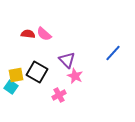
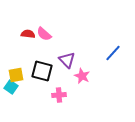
black square: moved 5 px right, 1 px up; rotated 15 degrees counterclockwise
pink star: moved 7 px right
pink cross: rotated 24 degrees clockwise
